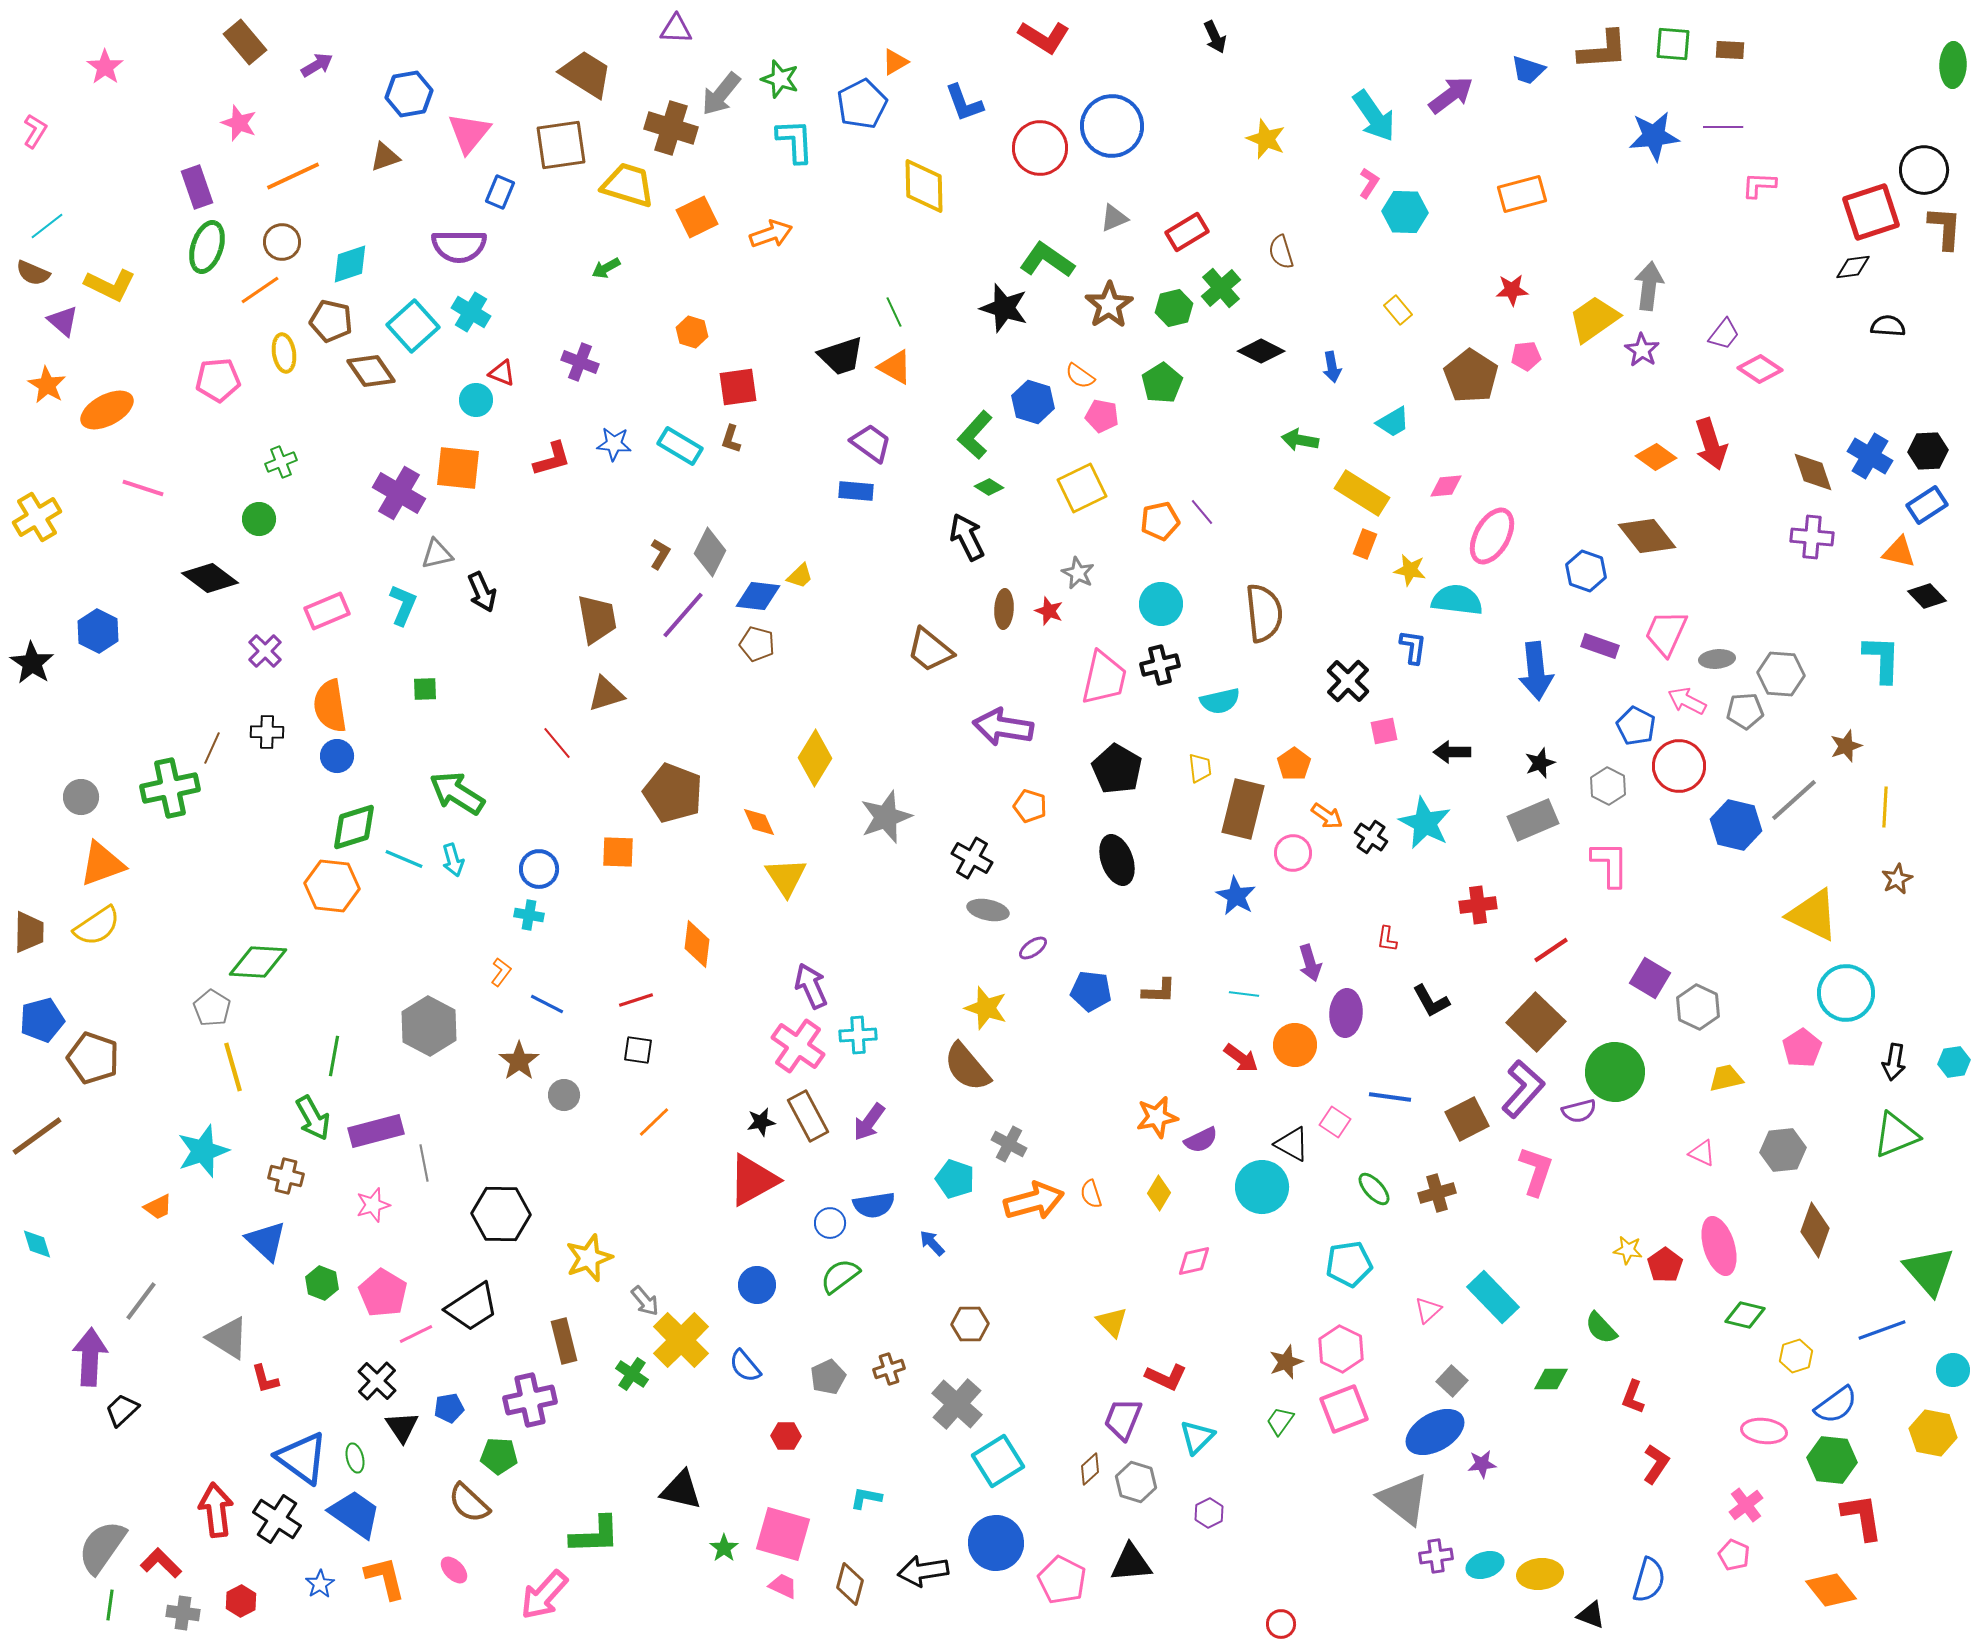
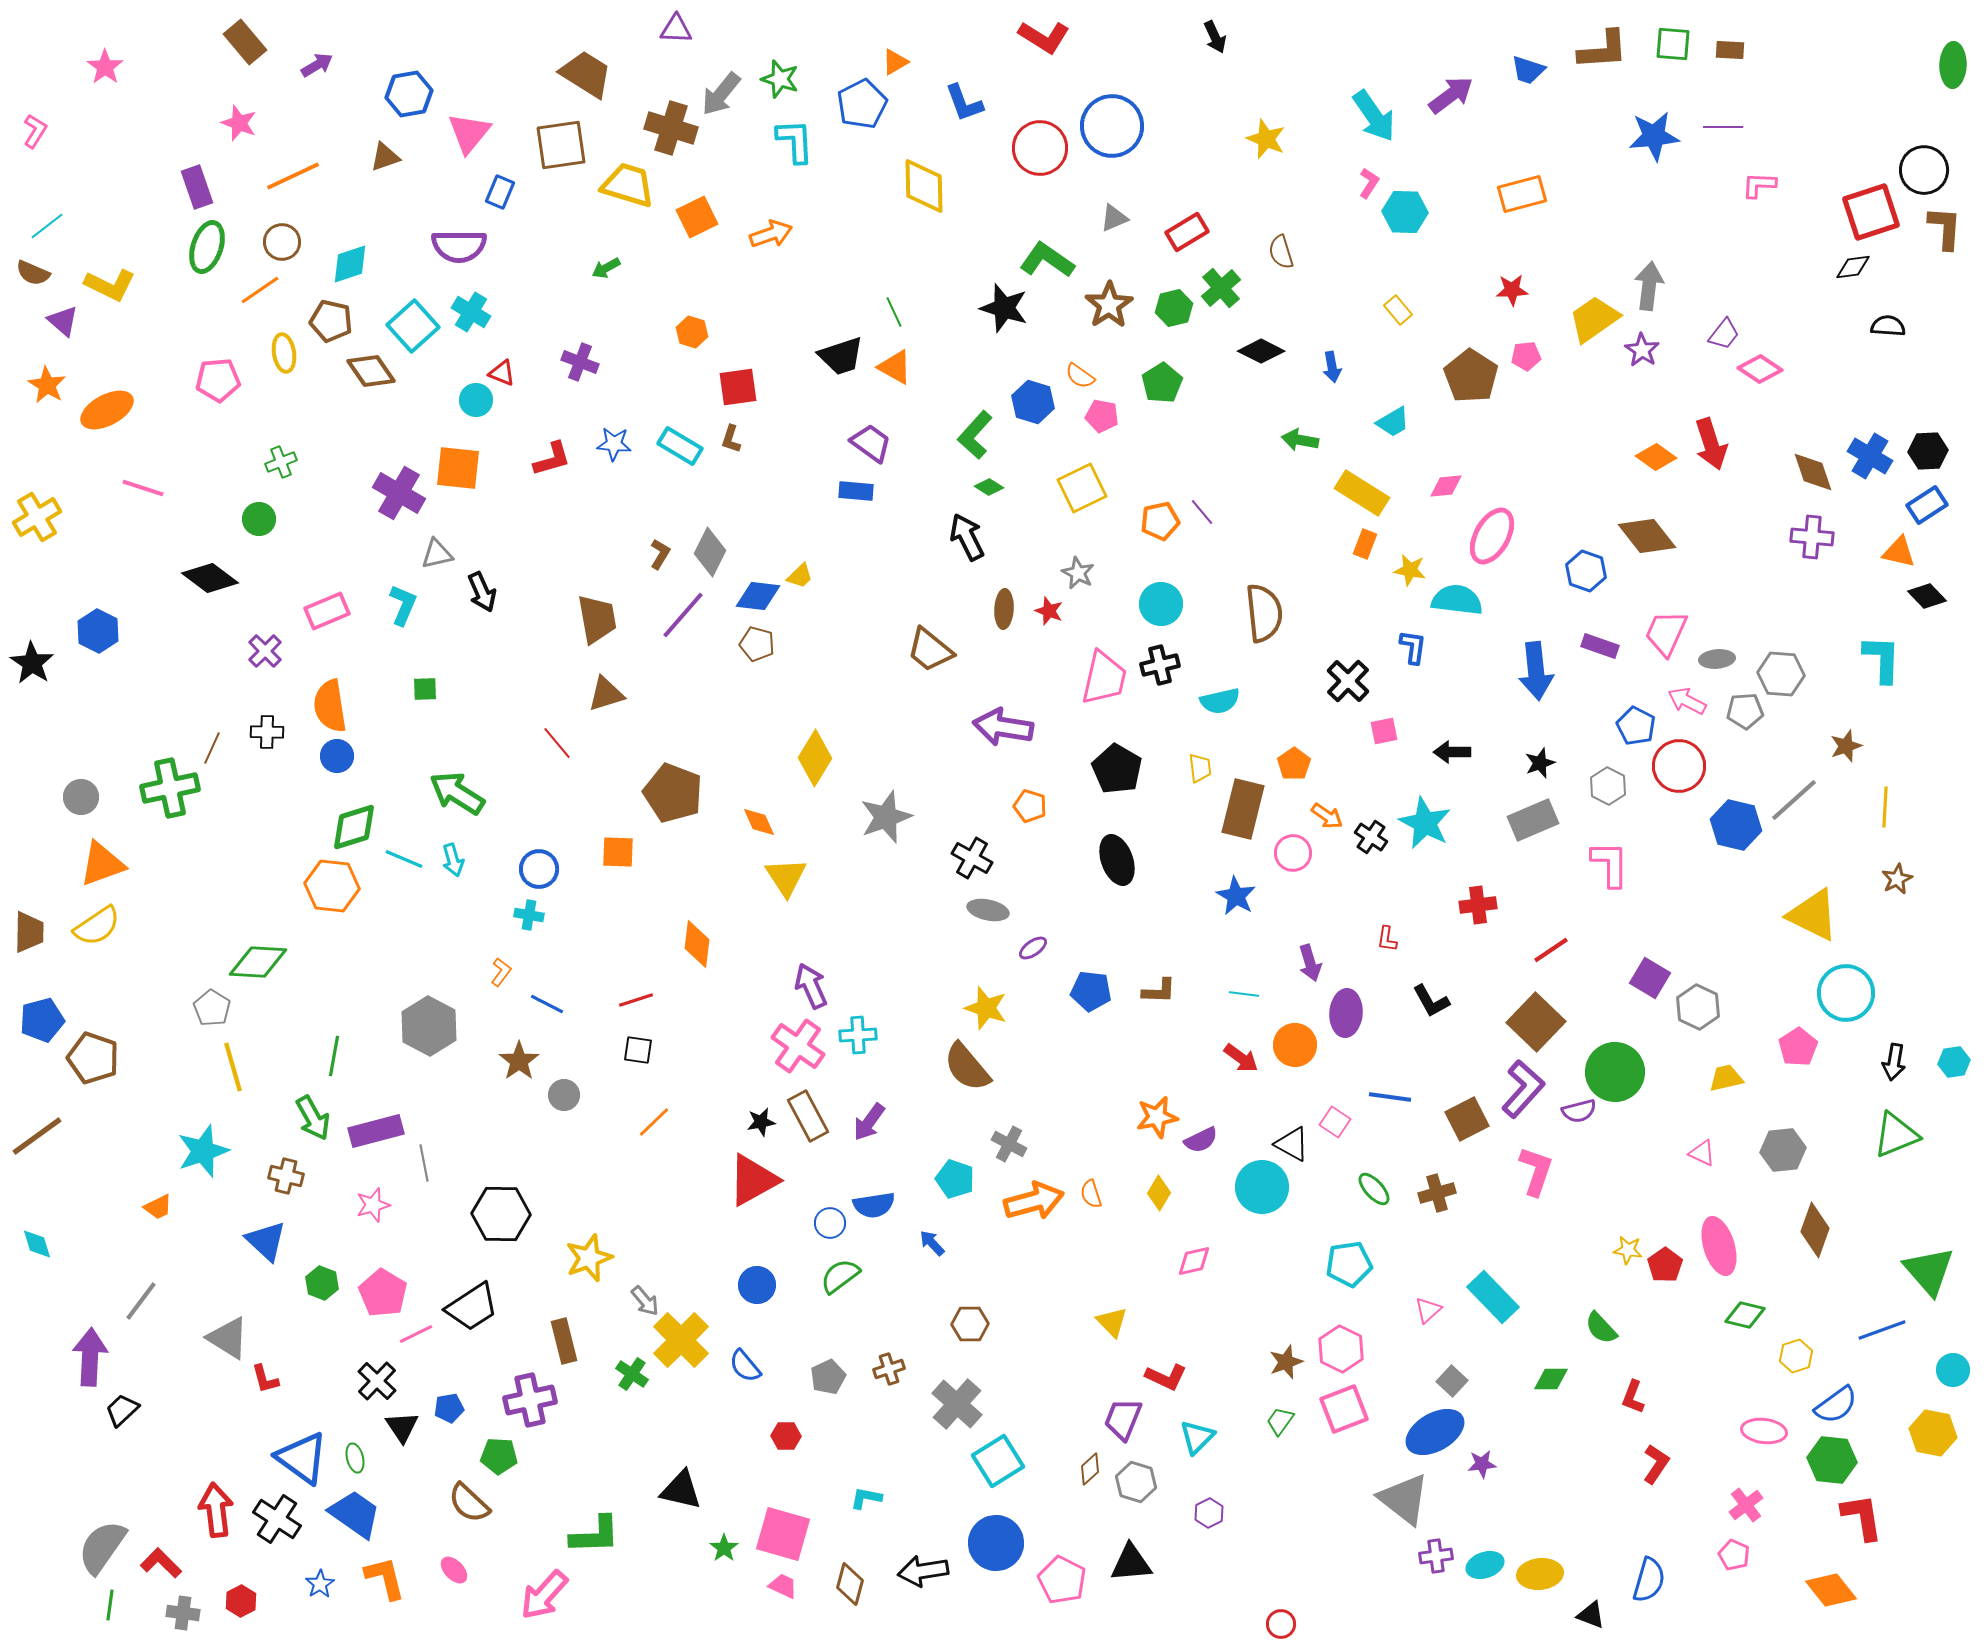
pink pentagon at (1802, 1048): moved 4 px left, 1 px up
